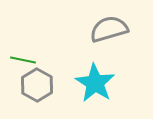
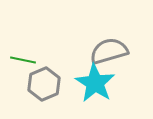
gray semicircle: moved 22 px down
gray hexagon: moved 7 px right, 1 px up; rotated 8 degrees clockwise
